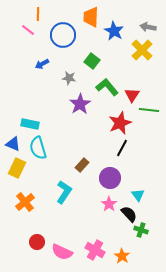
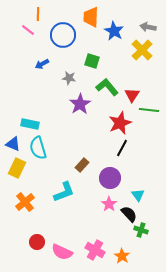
green square: rotated 21 degrees counterclockwise
cyan L-shape: rotated 35 degrees clockwise
